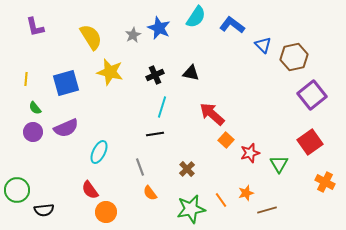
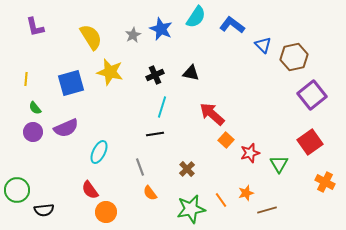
blue star: moved 2 px right, 1 px down
blue square: moved 5 px right
